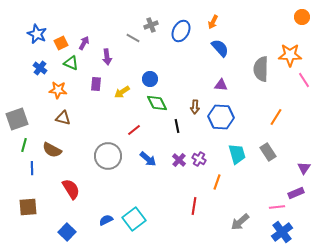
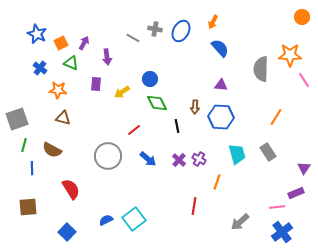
gray cross at (151, 25): moved 4 px right, 4 px down; rotated 32 degrees clockwise
